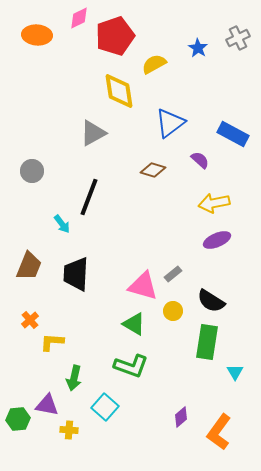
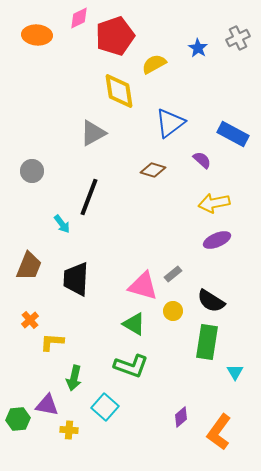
purple semicircle: moved 2 px right
black trapezoid: moved 5 px down
